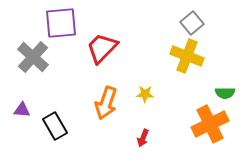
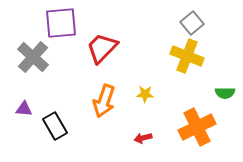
orange arrow: moved 2 px left, 2 px up
purple triangle: moved 2 px right, 1 px up
orange cross: moved 13 px left, 3 px down
red arrow: rotated 54 degrees clockwise
